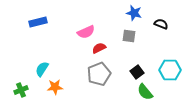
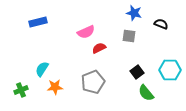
gray pentagon: moved 6 px left, 8 px down
green semicircle: moved 1 px right, 1 px down
